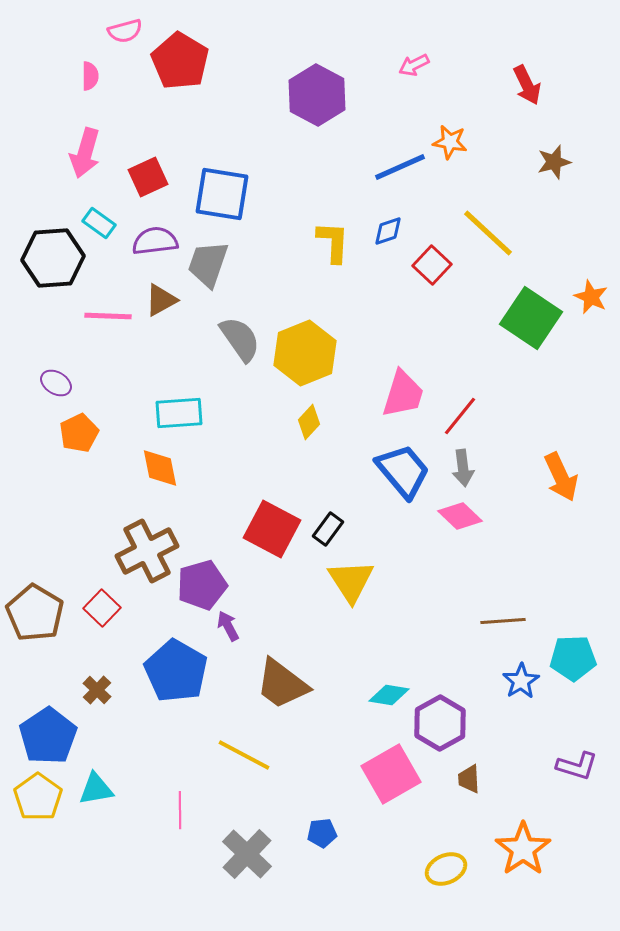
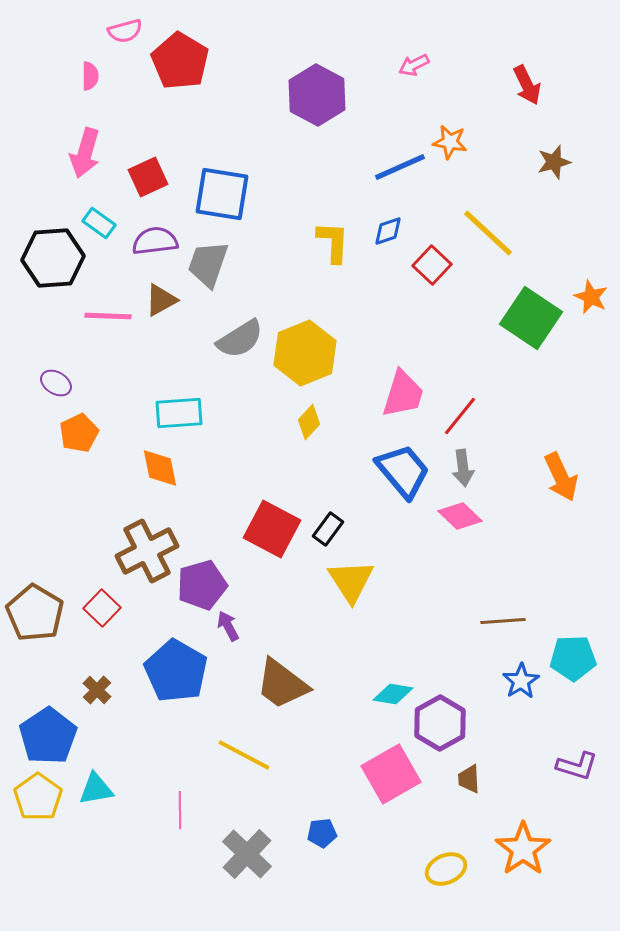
gray semicircle at (240, 339): rotated 93 degrees clockwise
cyan diamond at (389, 695): moved 4 px right, 1 px up
